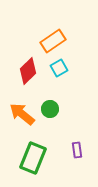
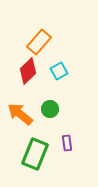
orange rectangle: moved 14 px left, 1 px down; rotated 15 degrees counterclockwise
cyan square: moved 3 px down
orange arrow: moved 2 px left
purple rectangle: moved 10 px left, 7 px up
green rectangle: moved 2 px right, 4 px up
